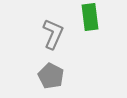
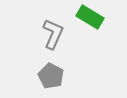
green rectangle: rotated 52 degrees counterclockwise
